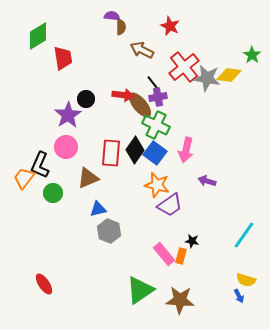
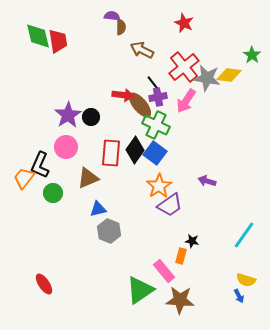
red star: moved 14 px right, 3 px up
green diamond: rotated 72 degrees counterclockwise
red trapezoid: moved 5 px left, 17 px up
black circle: moved 5 px right, 18 px down
pink arrow: moved 49 px up; rotated 20 degrees clockwise
orange star: moved 2 px right, 1 px down; rotated 25 degrees clockwise
pink rectangle: moved 17 px down
